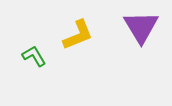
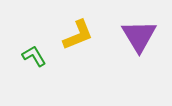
purple triangle: moved 2 px left, 9 px down
